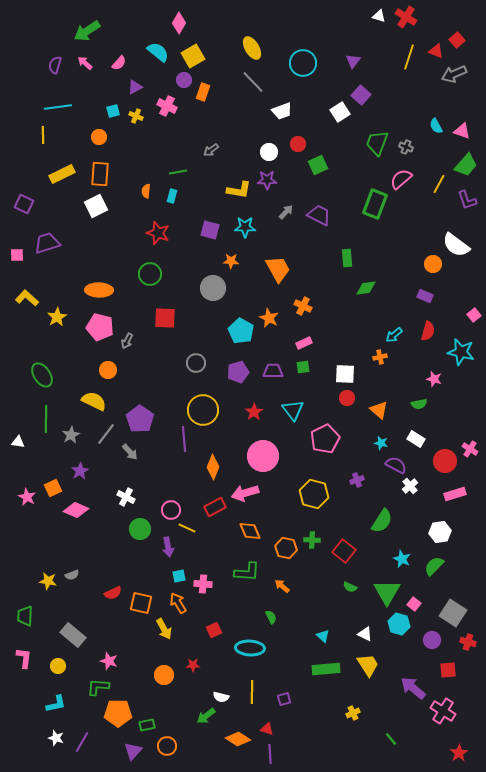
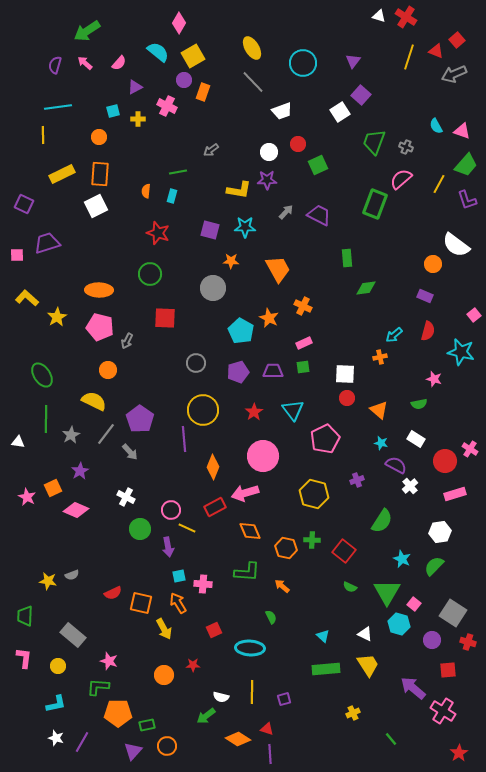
yellow cross at (136, 116): moved 2 px right, 3 px down; rotated 24 degrees counterclockwise
green trapezoid at (377, 143): moved 3 px left, 1 px up
